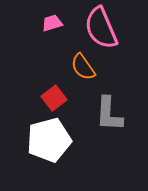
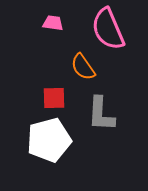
pink trapezoid: moved 1 px right; rotated 25 degrees clockwise
pink semicircle: moved 7 px right, 1 px down
red square: rotated 35 degrees clockwise
gray L-shape: moved 8 px left
